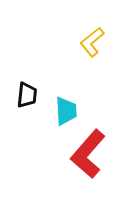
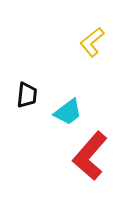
cyan trapezoid: moved 2 px right, 1 px down; rotated 56 degrees clockwise
red L-shape: moved 2 px right, 2 px down
